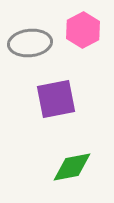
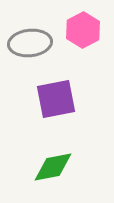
green diamond: moved 19 px left
